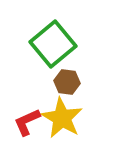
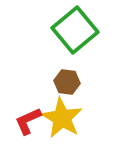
green square: moved 22 px right, 14 px up
red L-shape: moved 1 px right, 1 px up
